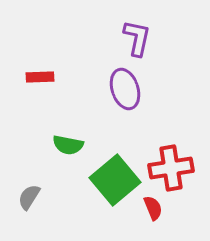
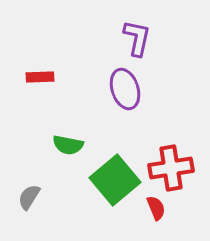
red semicircle: moved 3 px right
